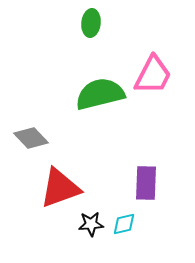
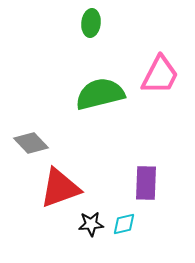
pink trapezoid: moved 7 px right
gray diamond: moved 5 px down
